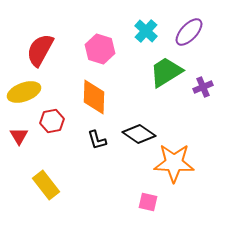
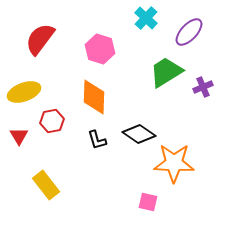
cyan cross: moved 13 px up
red semicircle: moved 11 px up; rotated 8 degrees clockwise
